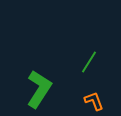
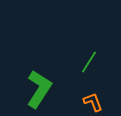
orange L-shape: moved 1 px left, 1 px down
